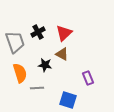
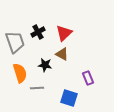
blue square: moved 1 px right, 2 px up
